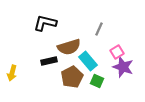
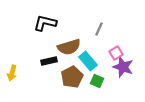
pink square: moved 1 px left, 1 px down
